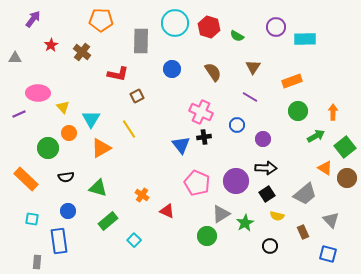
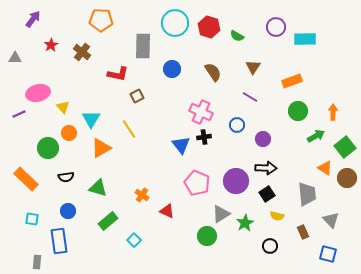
gray rectangle at (141, 41): moved 2 px right, 5 px down
pink ellipse at (38, 93): rotated 15 degrees counterclockwise
gray trapezoid at (305, 194): moved 2 px right; rotated 55 degrees counterclockwise
